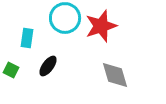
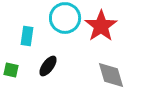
red star: rotated 16 degrees counterclockwise
cyan rectangle: moved 2 px up
green square: rotated 14 degrees counterclockwise
gray diamond: moved 4 px left
